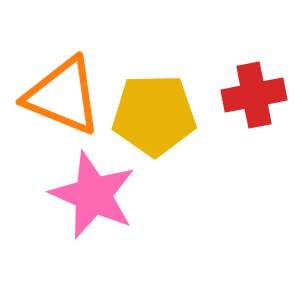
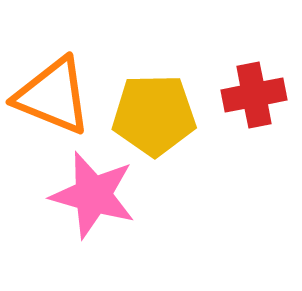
orange triangle: moved 10 px left
pink star: rotated 8 degrees counterclockwise
